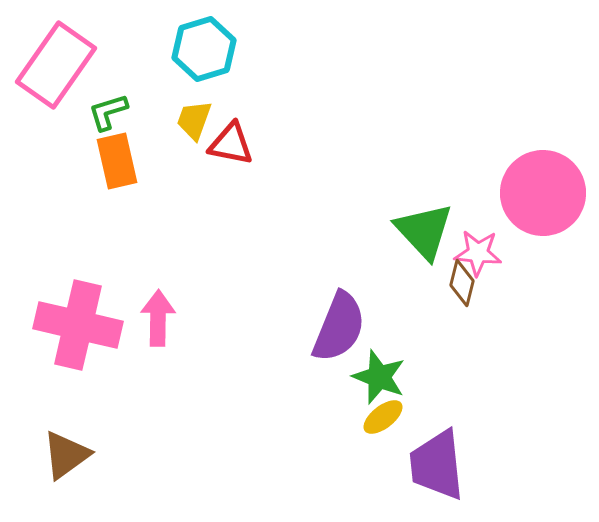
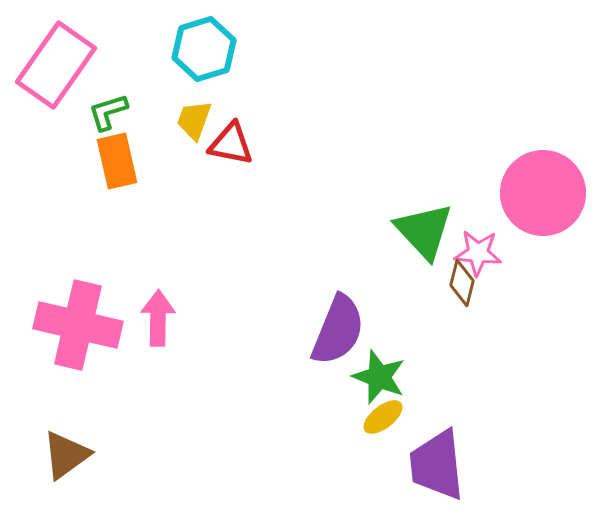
purple semicircle: moved 1 px left, 3 px down
